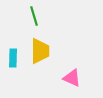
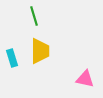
cyan rectangle: moved 1 px left; rotated 18 degrees counterclockwise
pink triangle: moved 13 px right, 1 px down; rotated 12 degrees counterclockwise
